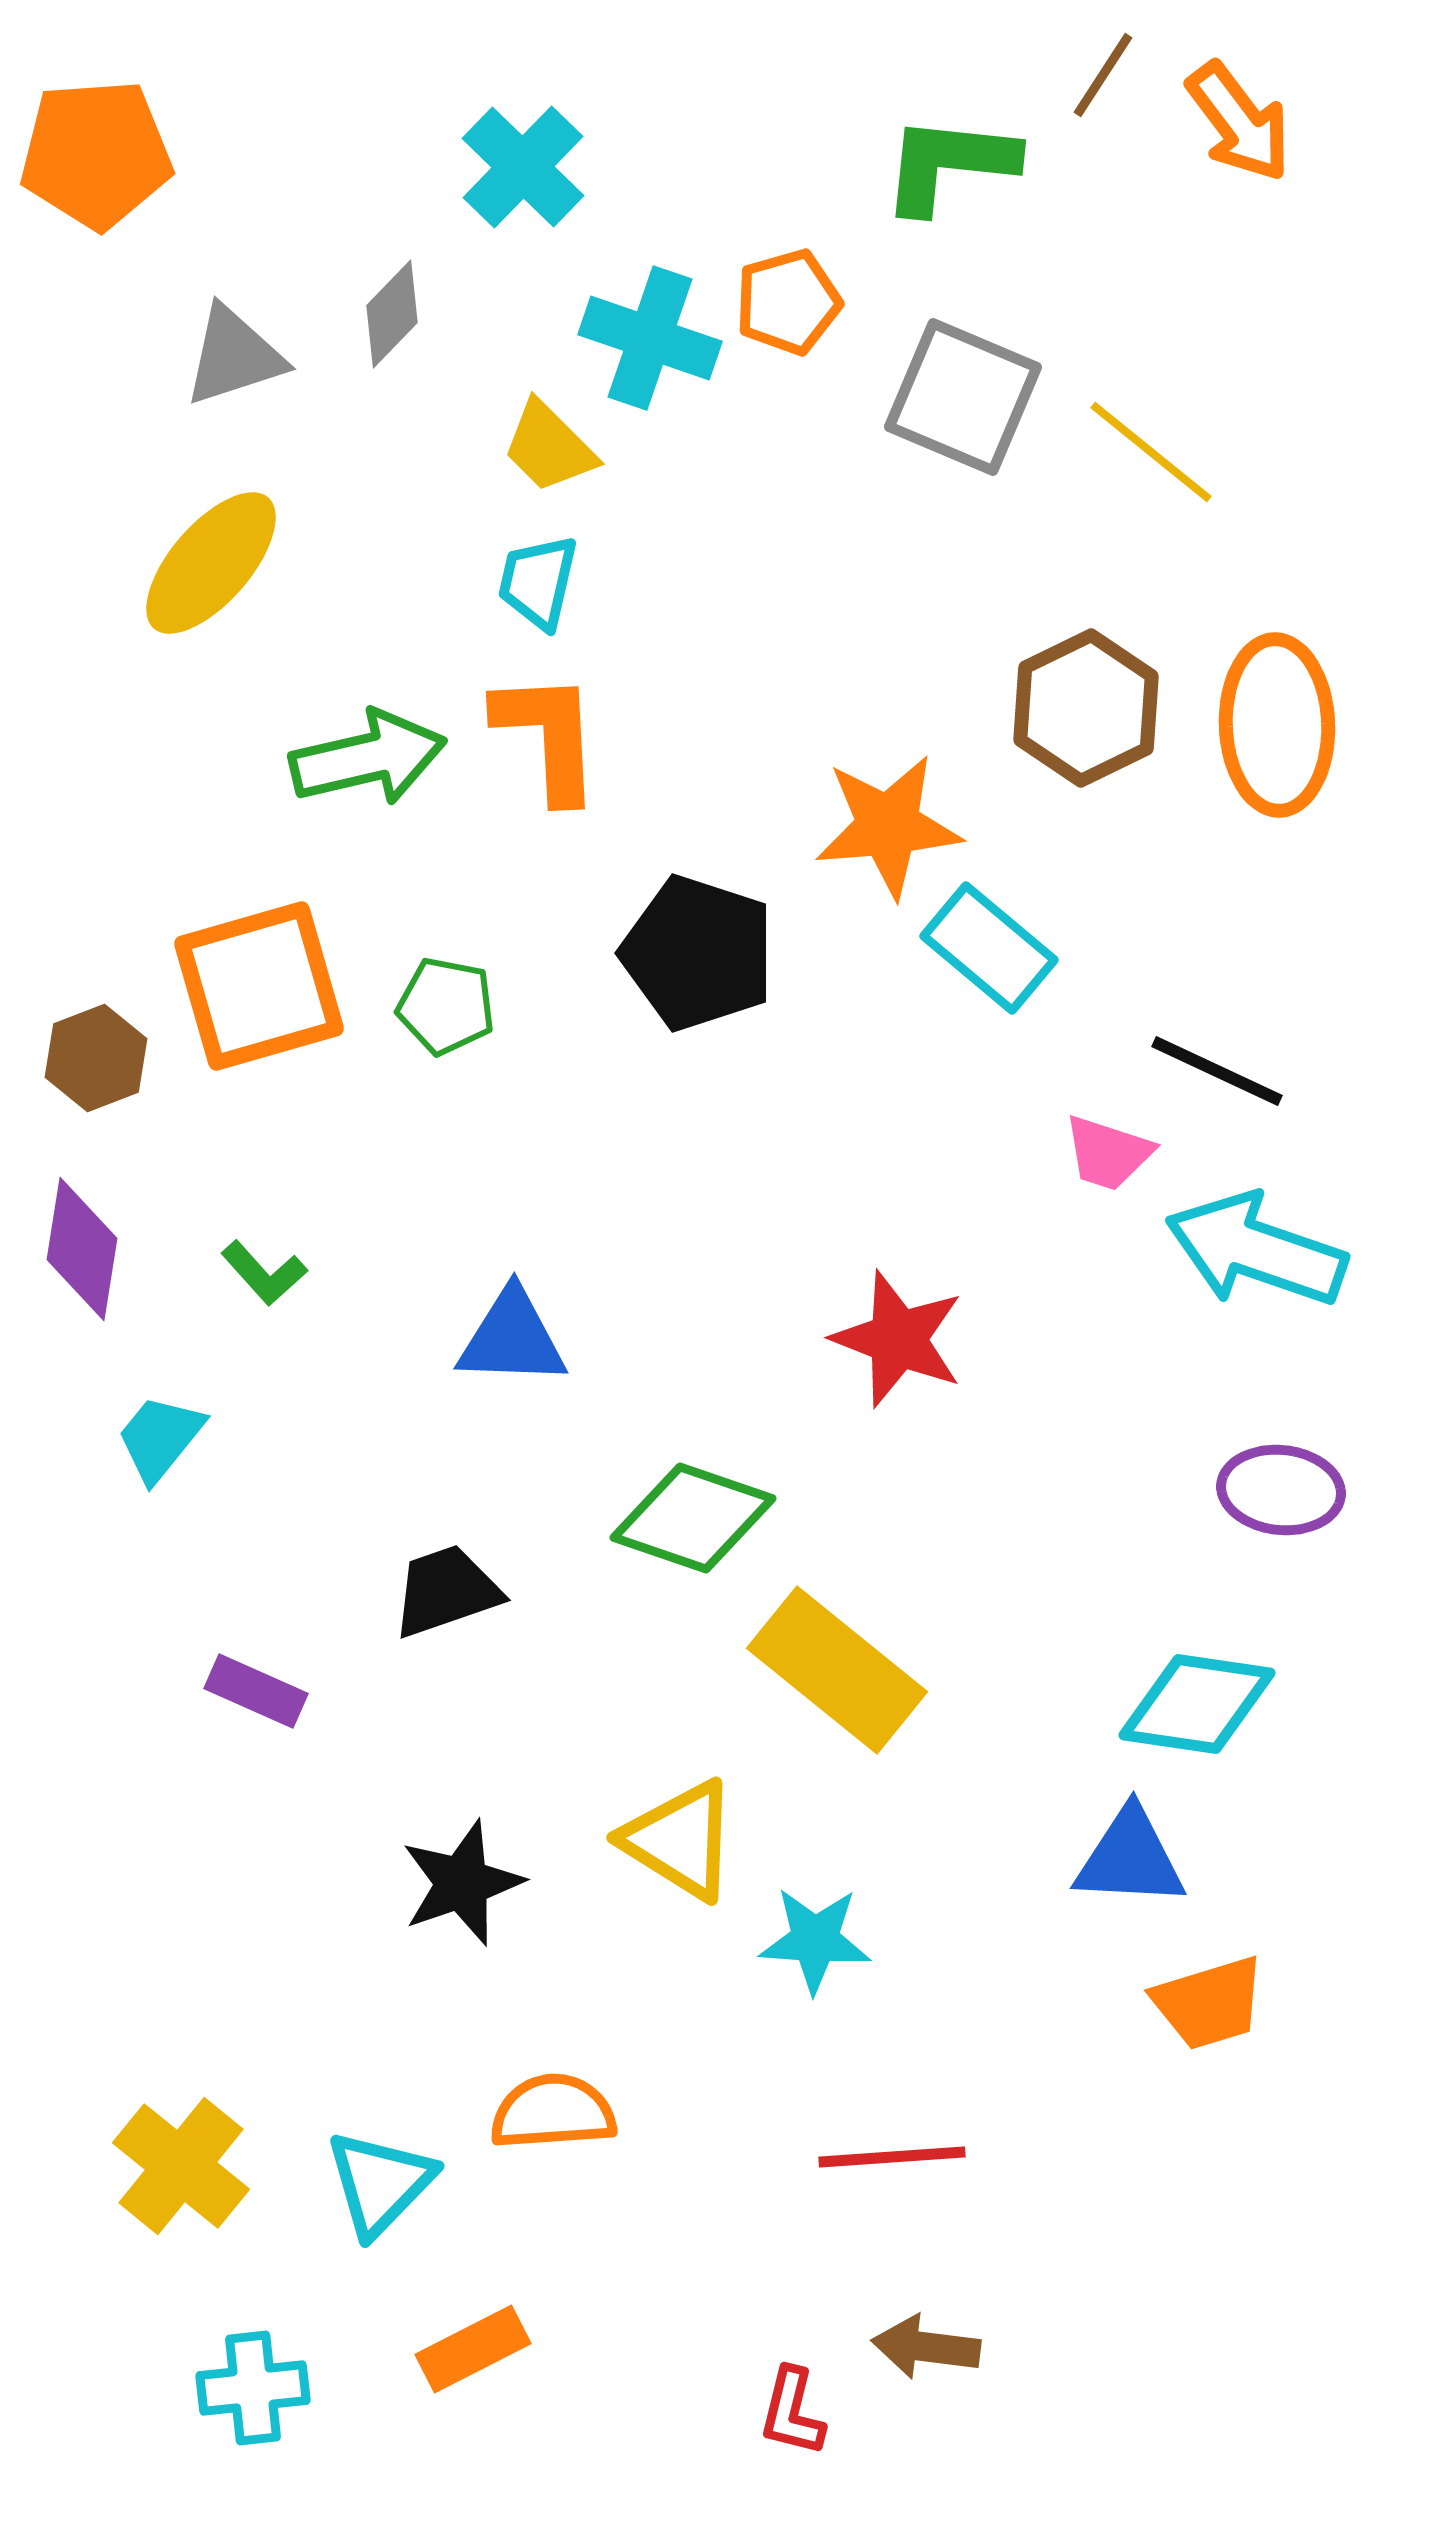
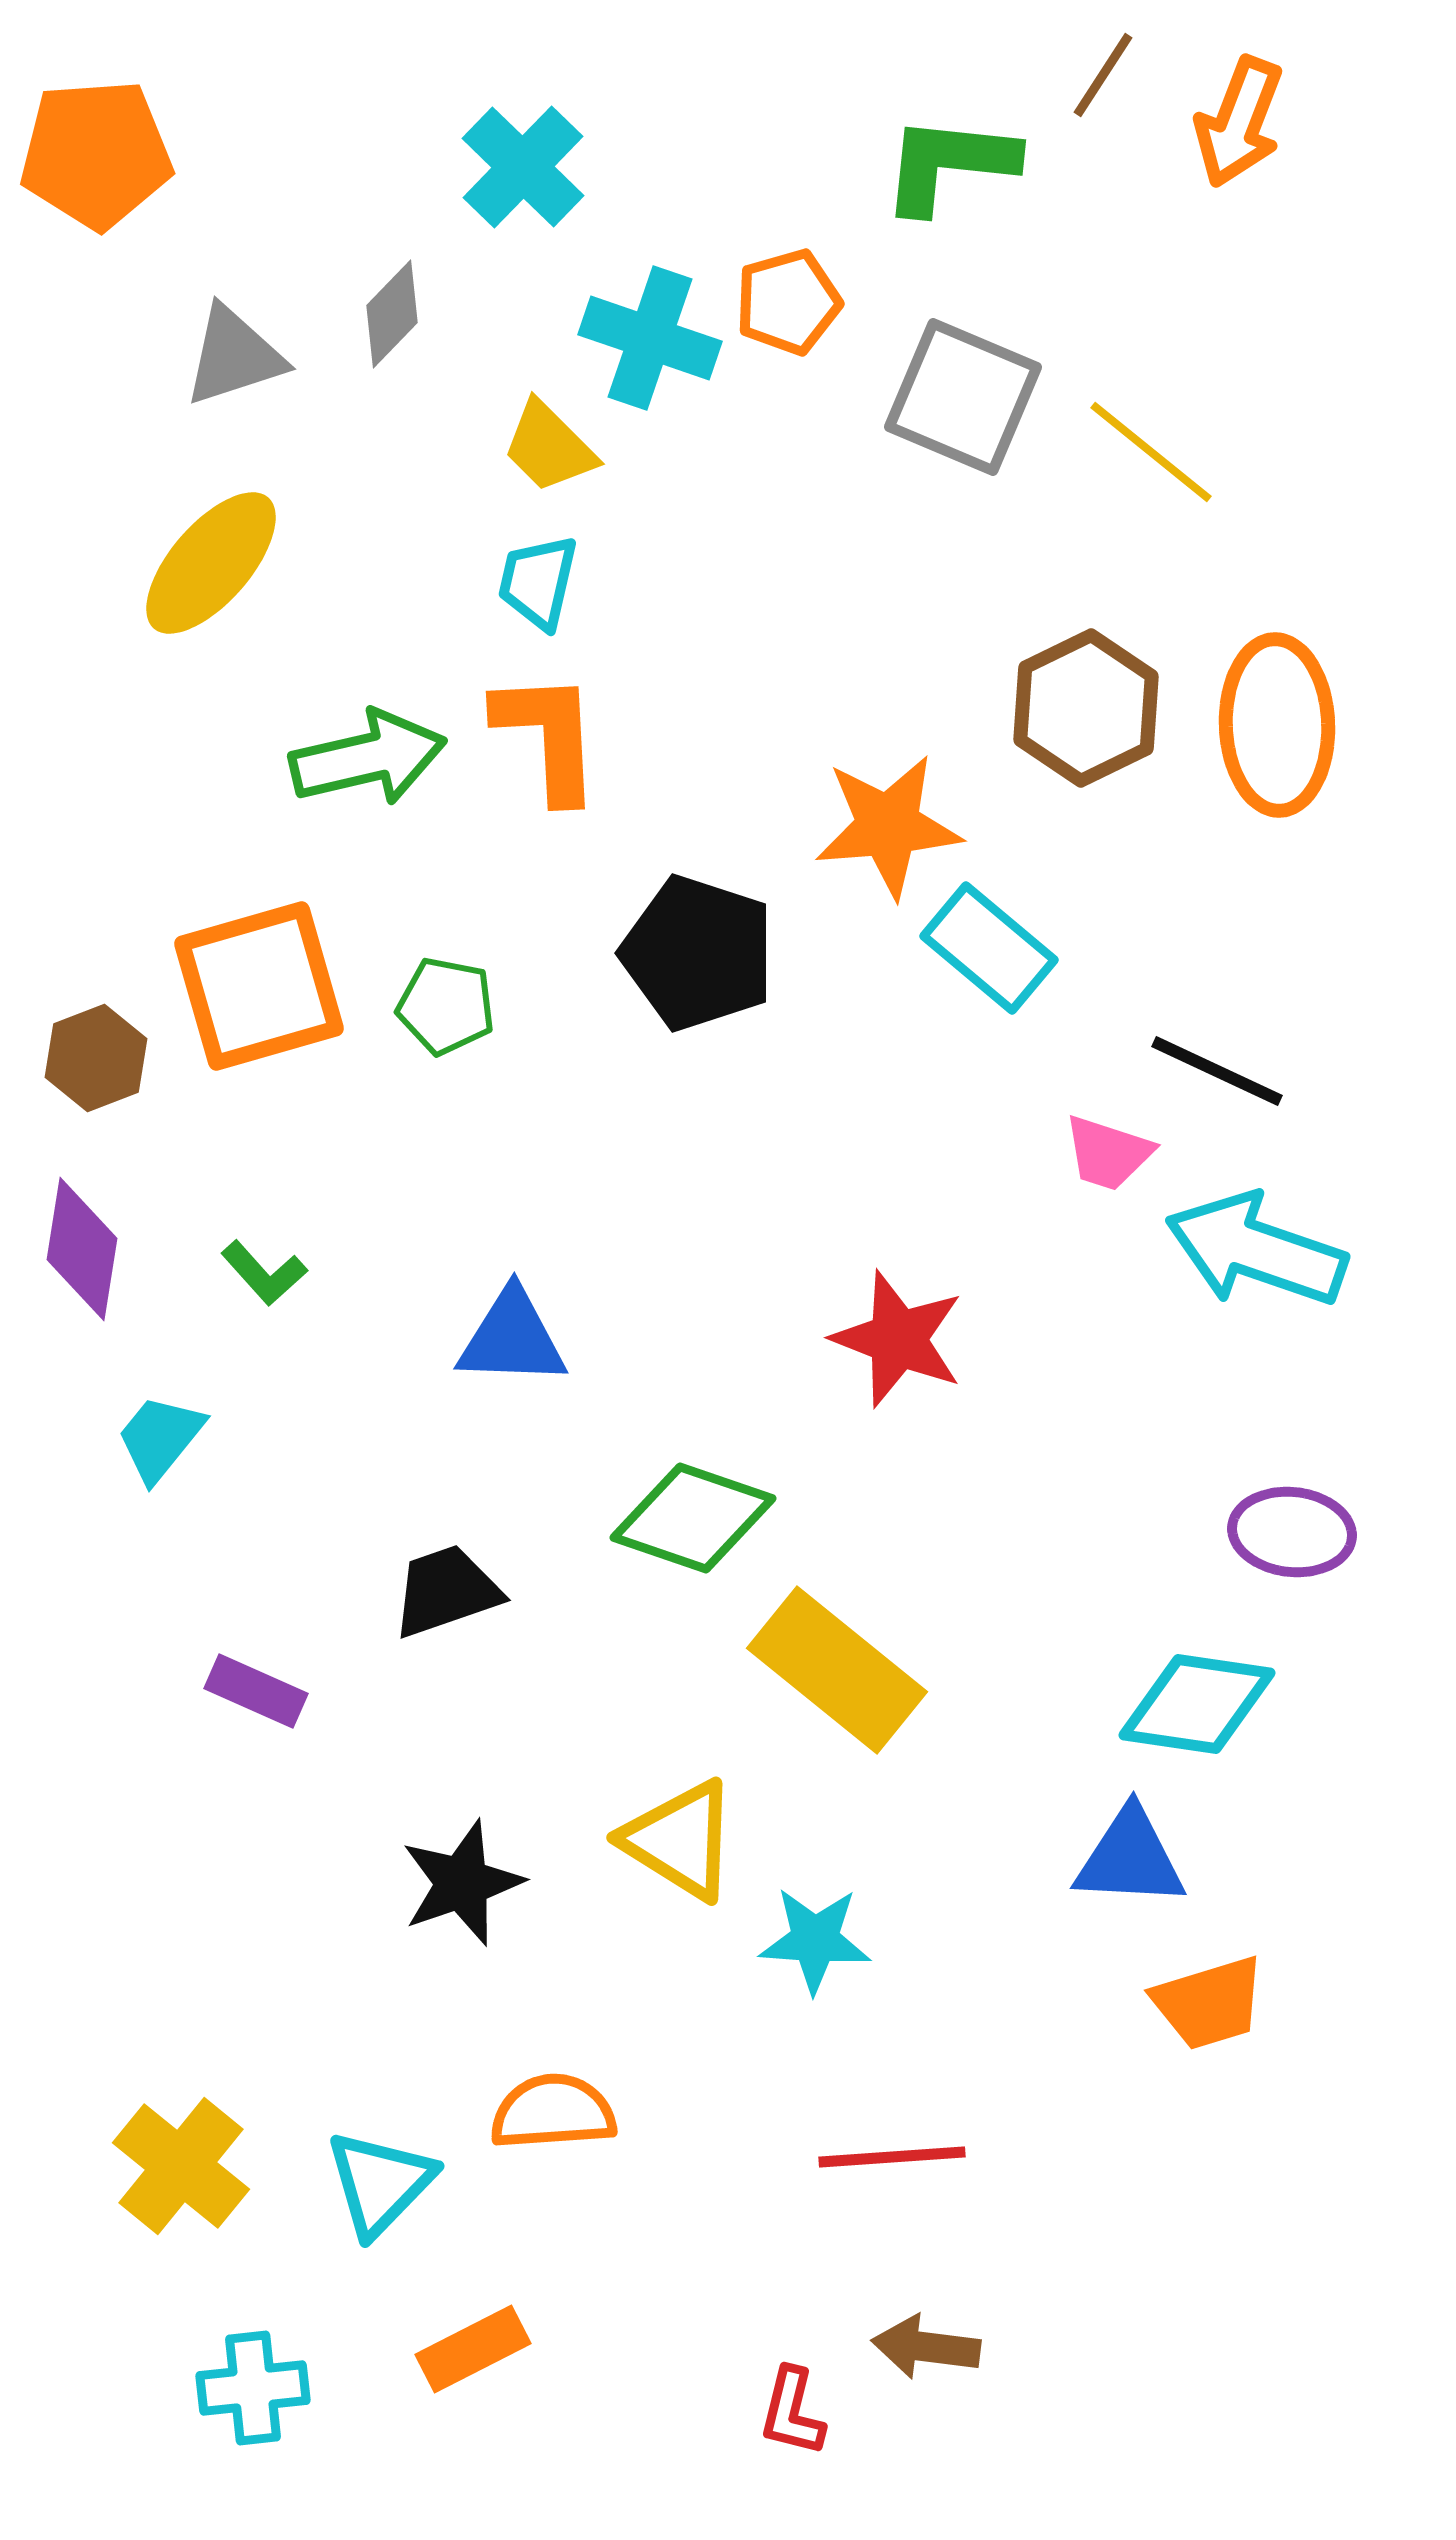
orange arrow at (1239, 122): rotated 58 degrees clockwise
purple ellipse at (1281, 1490): moved 11 px right, 42 px down
